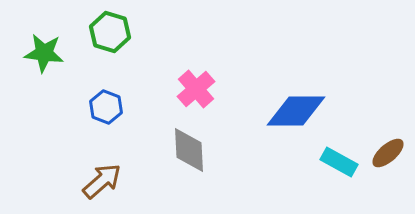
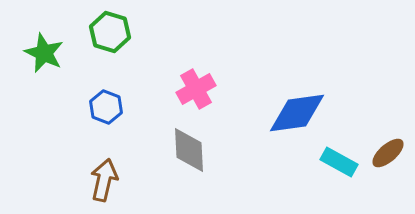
green star: rotated 18 degrees clockwise
pink cross: rotated 12 degrees clockwise
blue diamond: moved 1 px right, 2 px down; rotated 8 degrees counterclockwise
brown arrow: moved 2 px right, 1 px up; rotated 36 degrees counterclockwise
